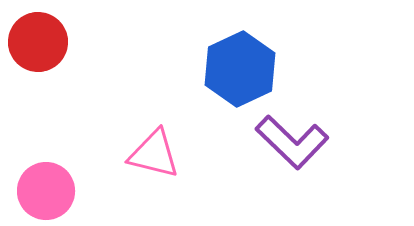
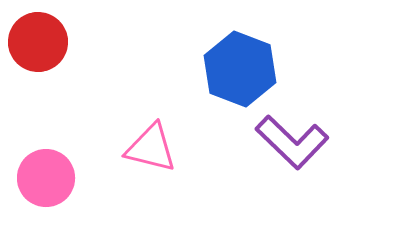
blue hexagon: rotated 14 degrees counterclockwise
pink triangle: moved 3 px left, 6 px up
pink circle: moved 13 px up
